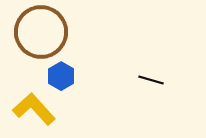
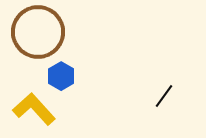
brown circle: moved 3 px left
black line: moved 13 px right, 16 px down; rotated 70 degrees counterclockwise
